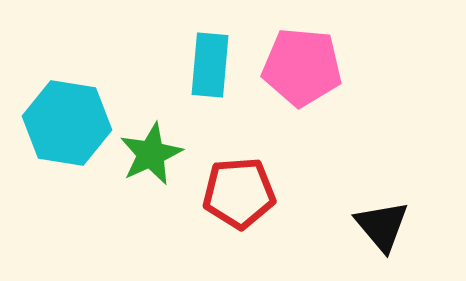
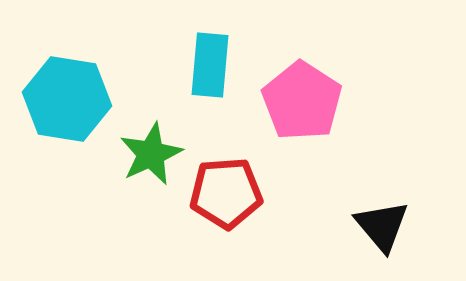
pink pentagon: moved 34 px down; rotated 28 degrees clockwise
cyan hexagon: moved 24 px up
red pentagon: moved 13 px left
